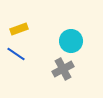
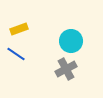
gray cross: moved 3 px right
